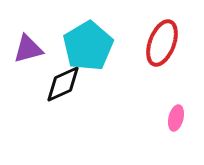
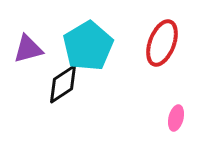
black diamond: rotated 9 degrees counterclockwise
